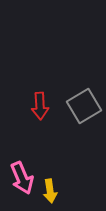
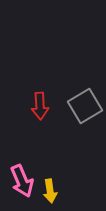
gray square: moved 1 px right
pink arrow: moved 3 px down
